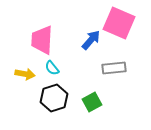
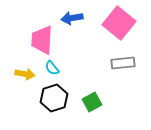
pink square: rotated 16 degrees clockwise
blue arrow: moved 19 px left, 22 px up; rotated 140 degrees counterclockwise
gray rectangle: moved 9 px right, 5 px up
